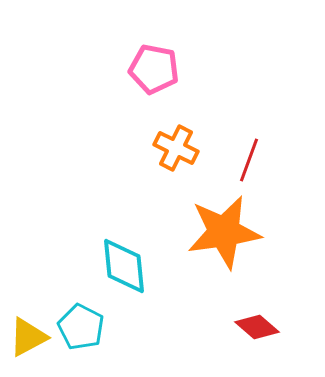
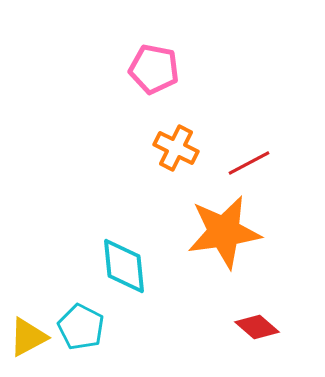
red line: moved 3 px down; rotated 42 degrees clockwise
